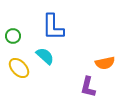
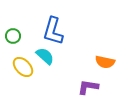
blue L-shape: moved 4 px down; rotated 16 degrees clockwise
orange semicircle: moved 1 px up; rotated 24 degrees clockwise
yellow ellipse: moved 4 px right, 1 px up
purple L-shape: rotated 85 degrees clockwise
